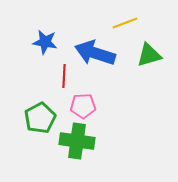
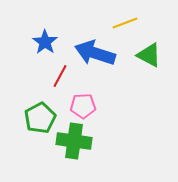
blue star: rotated 25 degrees clockwise
green triangle: rotated 44 degrees clockwise
red line: moved 4 px left; rotated 25 degrees clockwise
green cross: moved 3 px left
